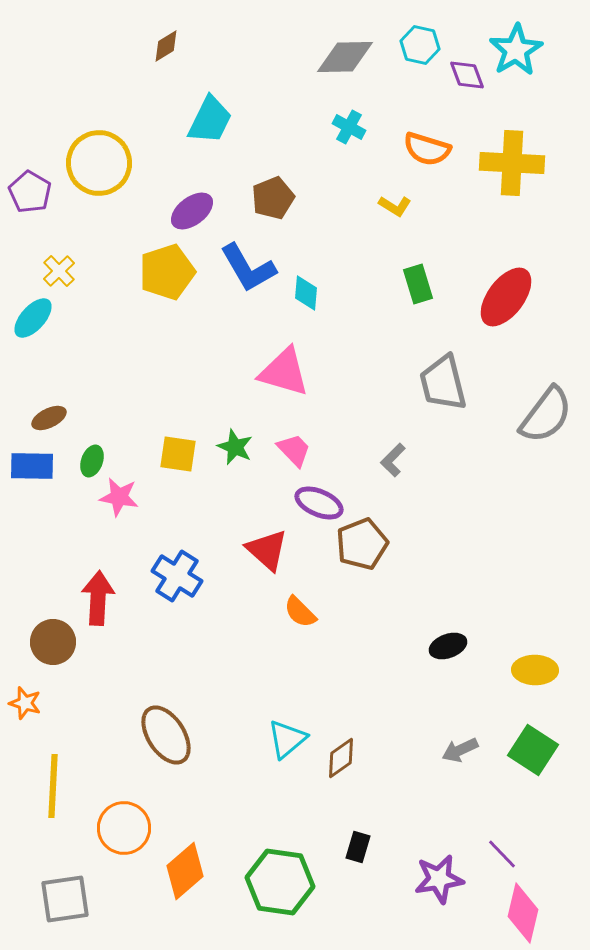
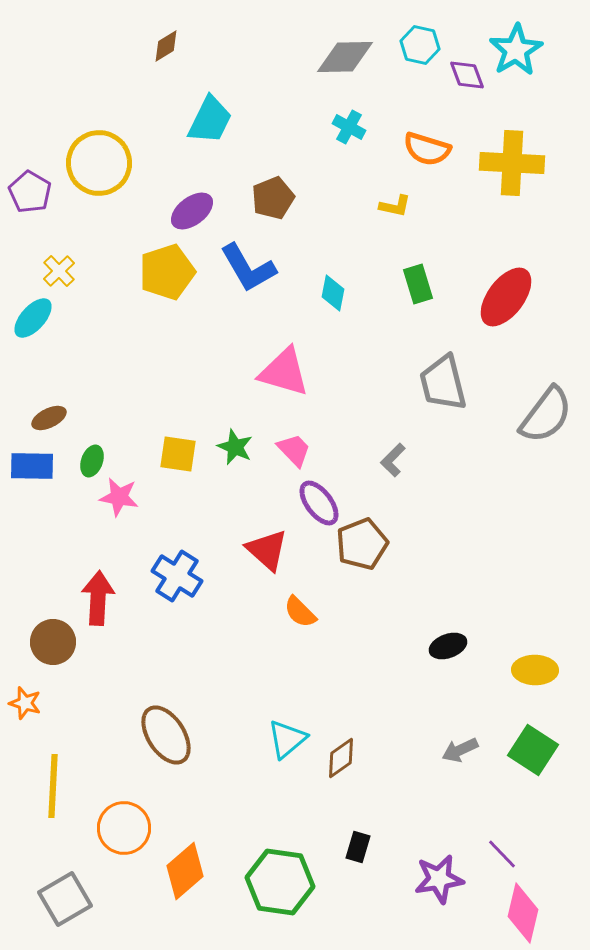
yellow L-shape at (395, 206): rotated 20 degrees counterclockwise
cyan diamond at (306, 293): moved 27 px right; rotated 6 degrees clockwise
purple ellipse at (319, 503): rotated 30 degrees clockwise
gray square at (65, 899): rotated 22 degrees counterclockwise
